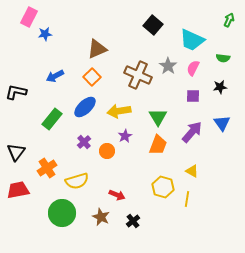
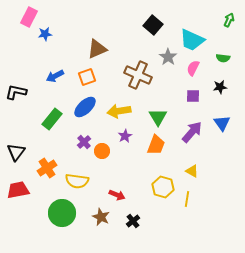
gray star: moved 9 px up
orange square: moved 5 px left; rotated 24 degrees clockwise
orange trapezoid: moved 2 px left
orange circle: moved 5 px left
yellow semicircle: rotated 25 degrees clockwise
